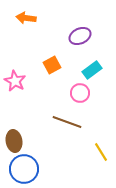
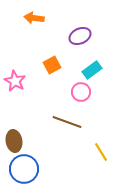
orange arrow: moved 8 px right
pink circle: moved 1 px right, 1 px up
